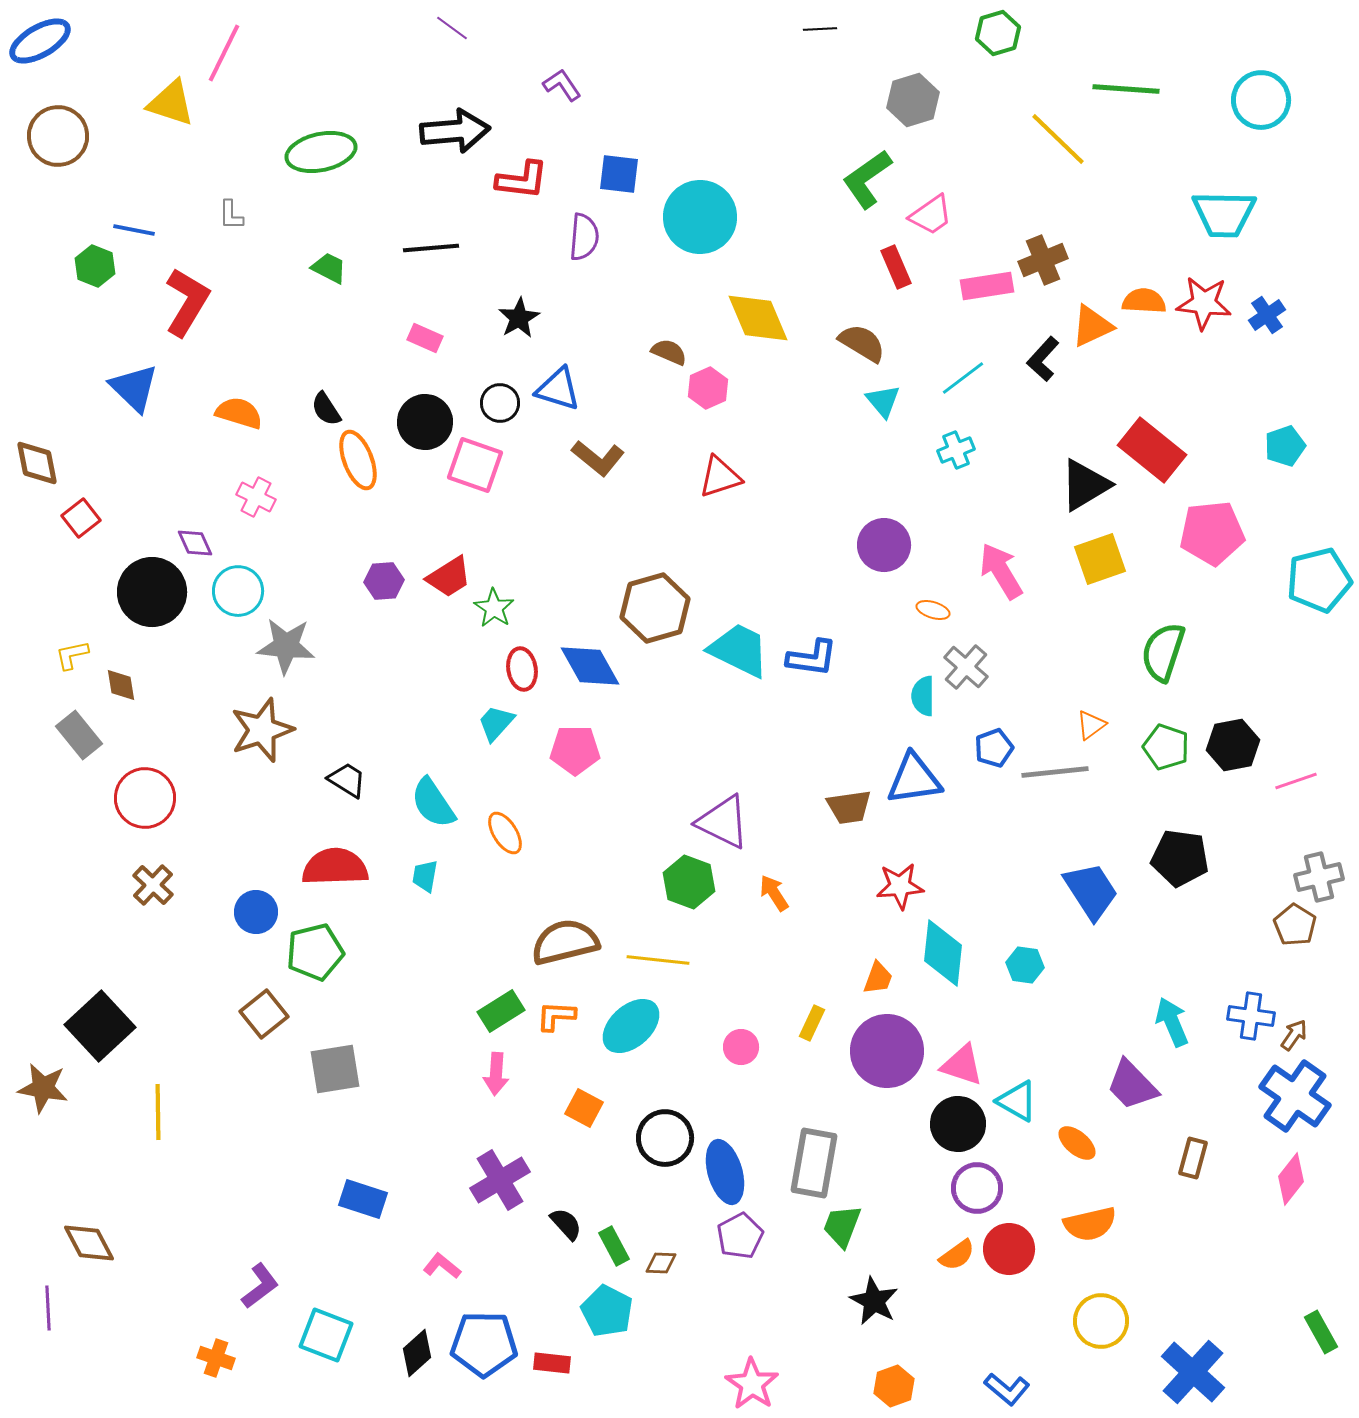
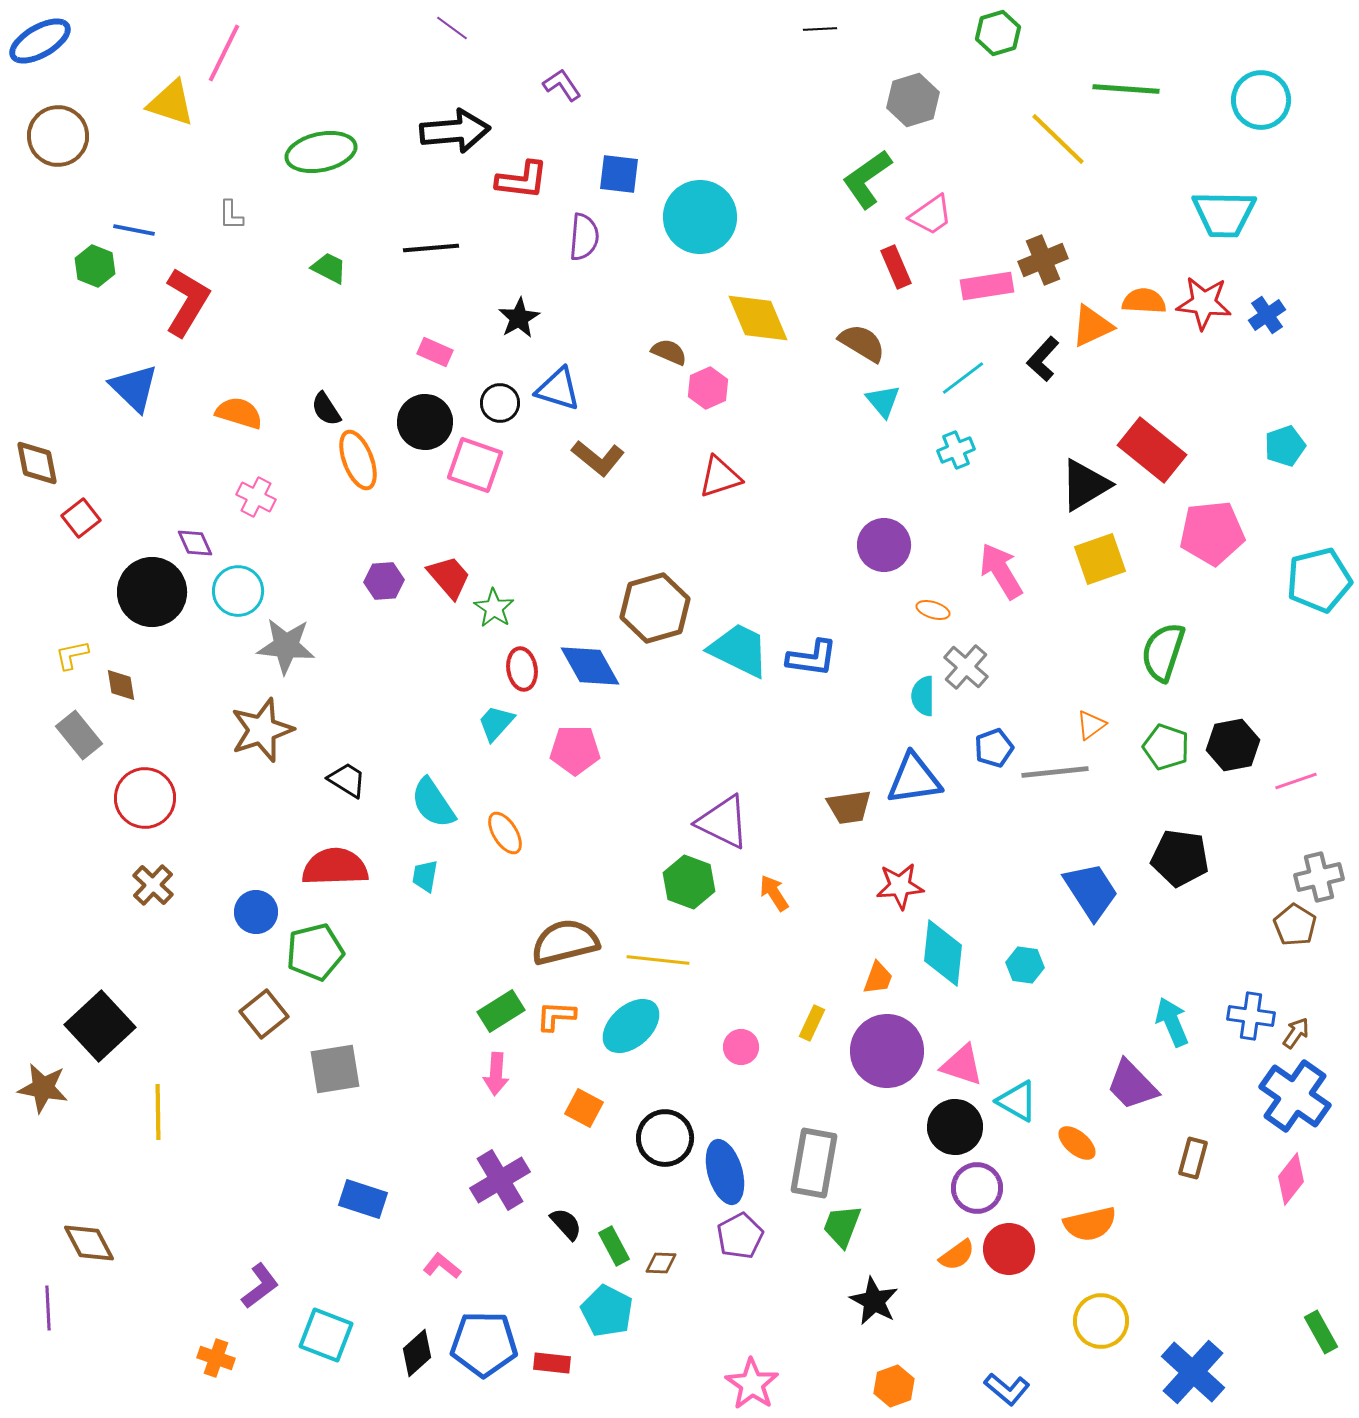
pink rectangle at (425, 338): moved 10 px right, 14 px down
red trapezoid at (449, 577): rotated 99 degrees counterclockwise
brown arrow at (1294, 1035): moved 2 px right, 2 px up
black circle at (958, 1124): moved 3 px left, 3 px down
